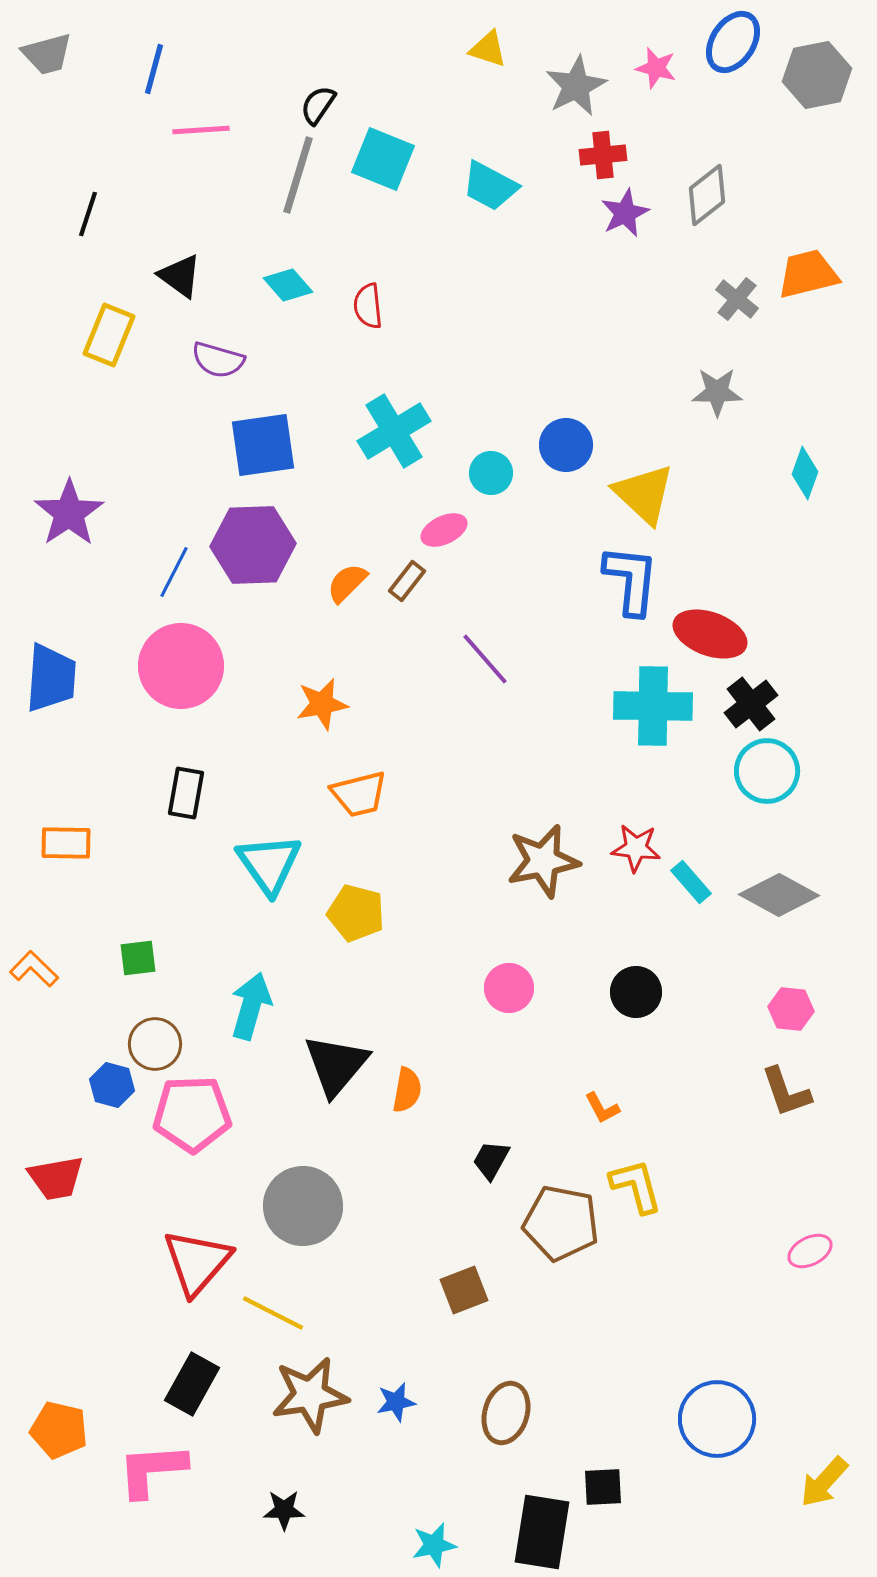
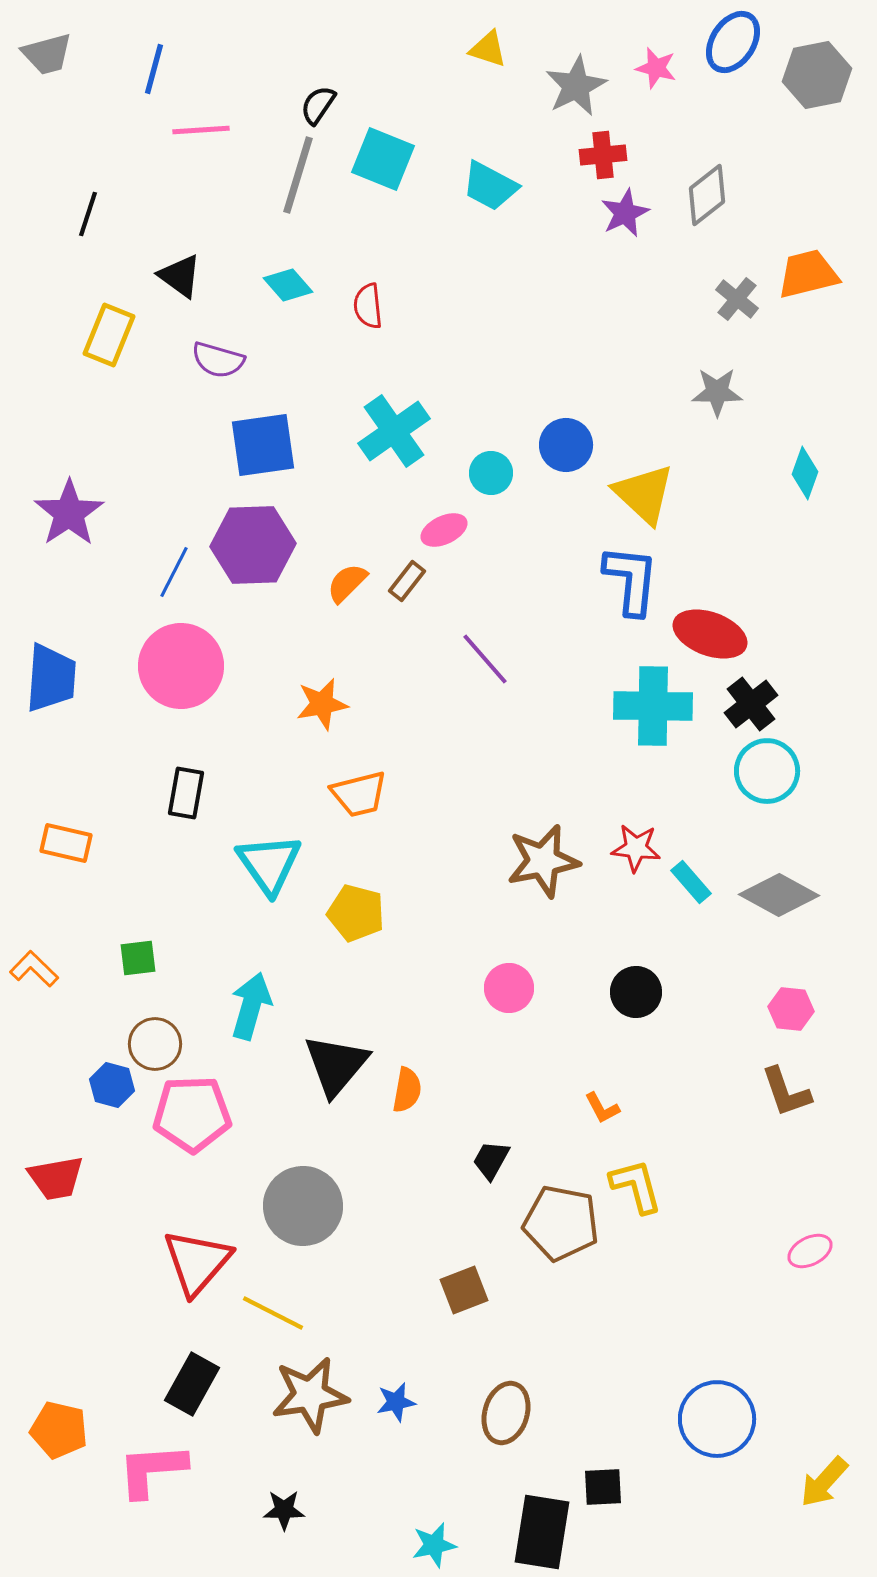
cyan cross at (394, 431): rotated 4 degrees counterclockwise
orange rectangle at (66, 843): rotated 12 degrees clockwise
